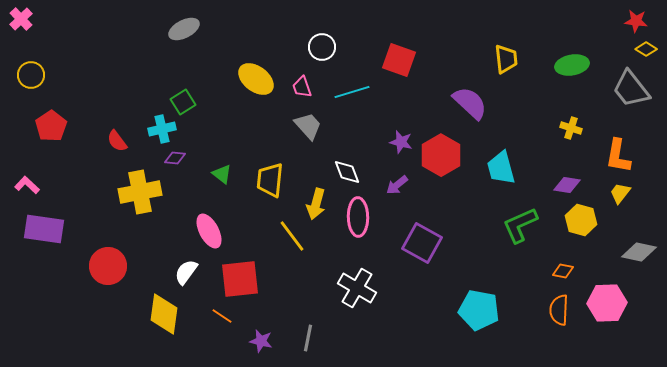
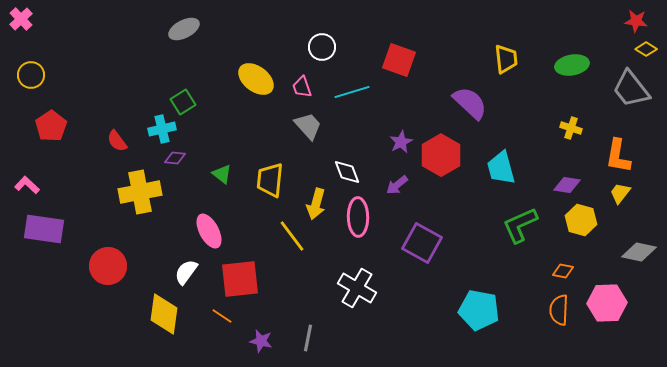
purple star at (401, 142): rotated 30 degrees clockwise
